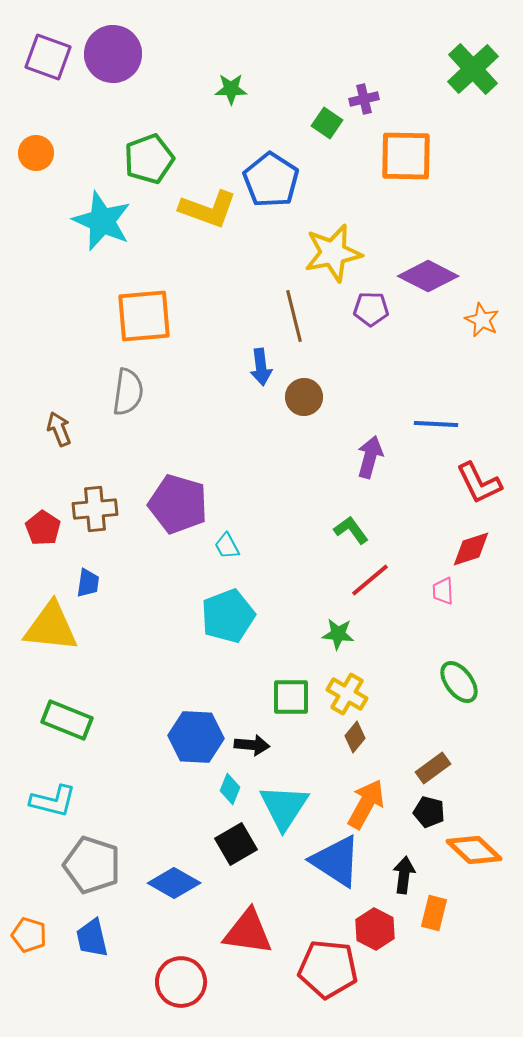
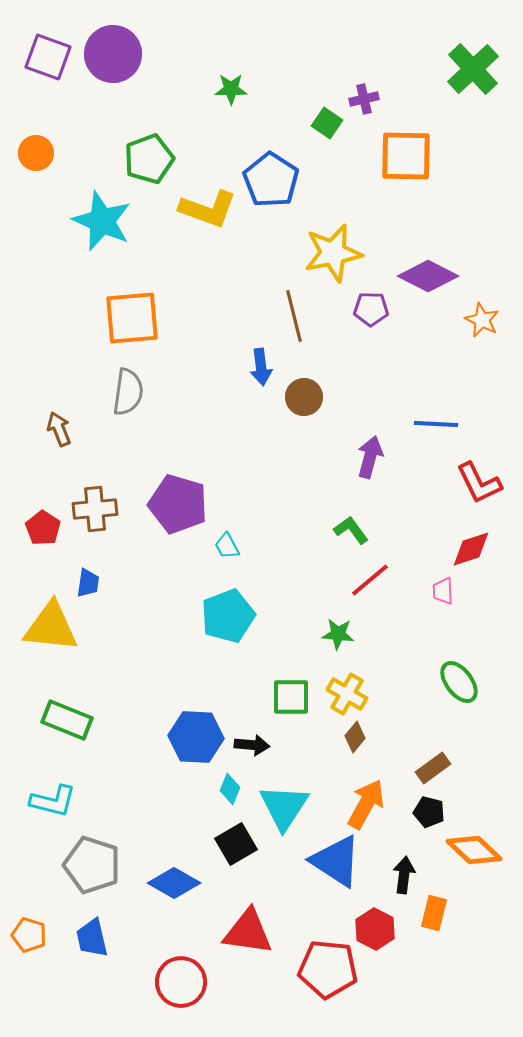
orange square at (144, 316): moved 12 px left, 2 px down
